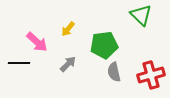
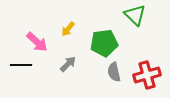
green triangle: moved 6 px left
green pentagon: moved 2 px up
black line: moved 2 px right, 2 px down
red cross: moved 4 px left
